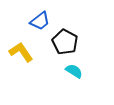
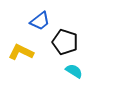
black pentagon: rotated 10 degrees counterclockwise
yellow L-shape: rotated 30 degrees counterclockwise
